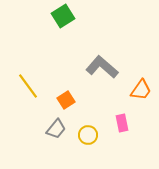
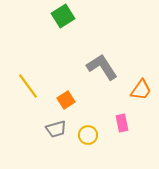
gray L-shape: rotated 16 degrees clockwise
gray trapezoid: rotated 35 degrees clockwise
